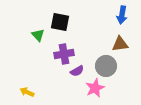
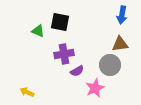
green triangle: moved 4 px up; rotated 24 degrees counterclockwise
gray circle: moved 4 px right, 1 px up
